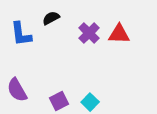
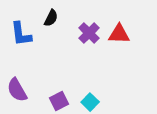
black semicircle: rotated 144 degrees clockwise
